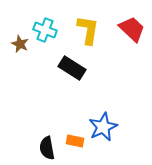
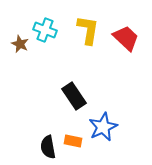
red trapezoid: moved 6 px left, 9 px down
black rectangle: moved 2 px right, 28 px down; rotated 24 degrees clockwise
orange rectangle: moved 2 px left
black semicircle: moved 1 px right, 1 px up
